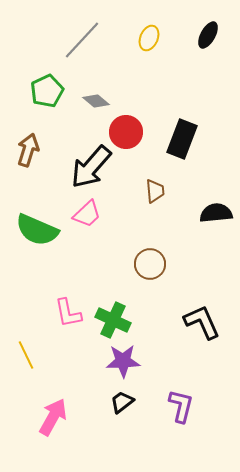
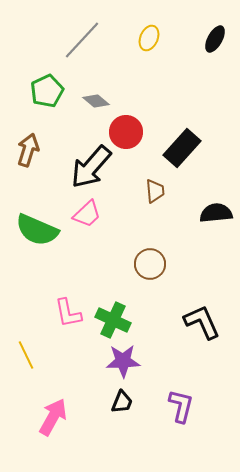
black ellipse: moved 7 px right, 4 px down
black rectangle: moved 9 px down; rotated 21 degrees clockwise
black trapezoid: rotated 150 degrees clockwise
